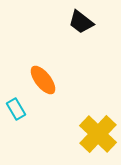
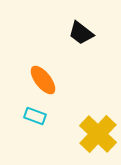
black trapezoid: moved 11 px down
cyan rectangle: moved 19 px right, 7 px down; rotated 40 degrees counterclockwise
